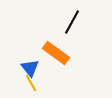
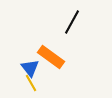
orange rectangle: moved 5 px left, 4 px down
